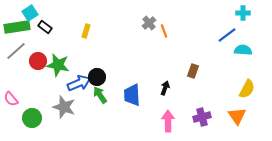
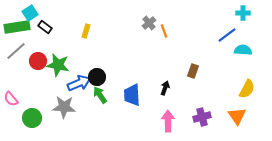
gray star: rotated 15 degrees counterclockwise
